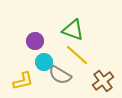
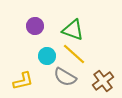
purple circle: moved 15 px up
yellow line: moved 3 px left, 1 px up
cyan circle: moved 3 px right, 6 px up
gray semicircle: moved 5 px right, 2 px down
